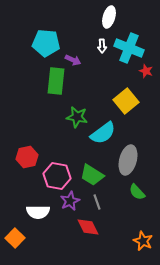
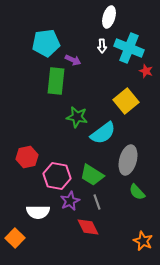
cyan pentagon: rotated 12 degrees counterclockwise
